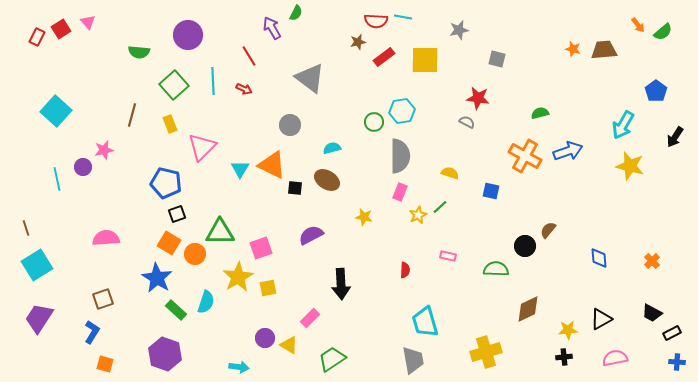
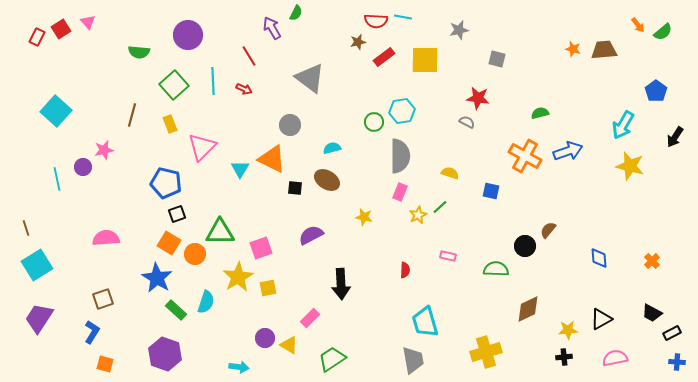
orange triangle at (272, 165): moved 6 px up
